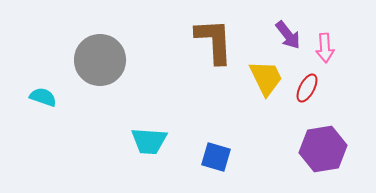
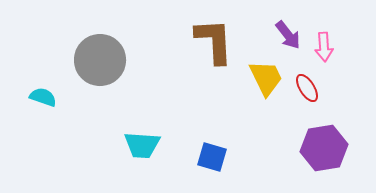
pink arrow: moved 1 px left, 1 px up
red ellipse: rotated 60 degrees counterclockwise
cyan trapezoid: moved 7 px left, 4 px down
purple hexagon: moved 1 px right, 1 px up
blue square: moved 4 px left
